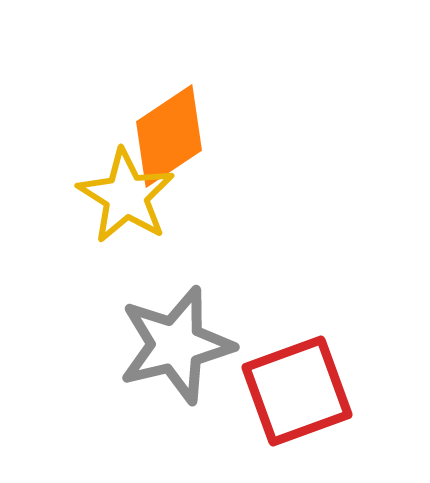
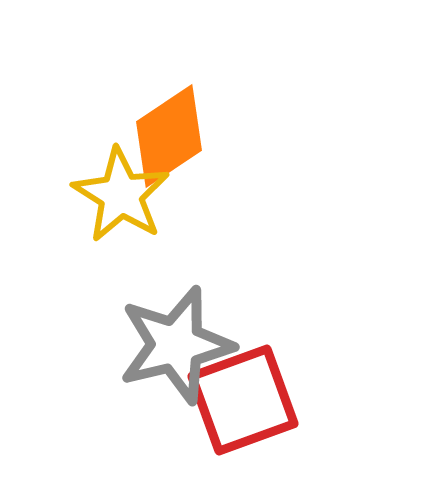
yellow star: moved 5 px left, 1 px up
red square: moved 54 px left, 9 px down
